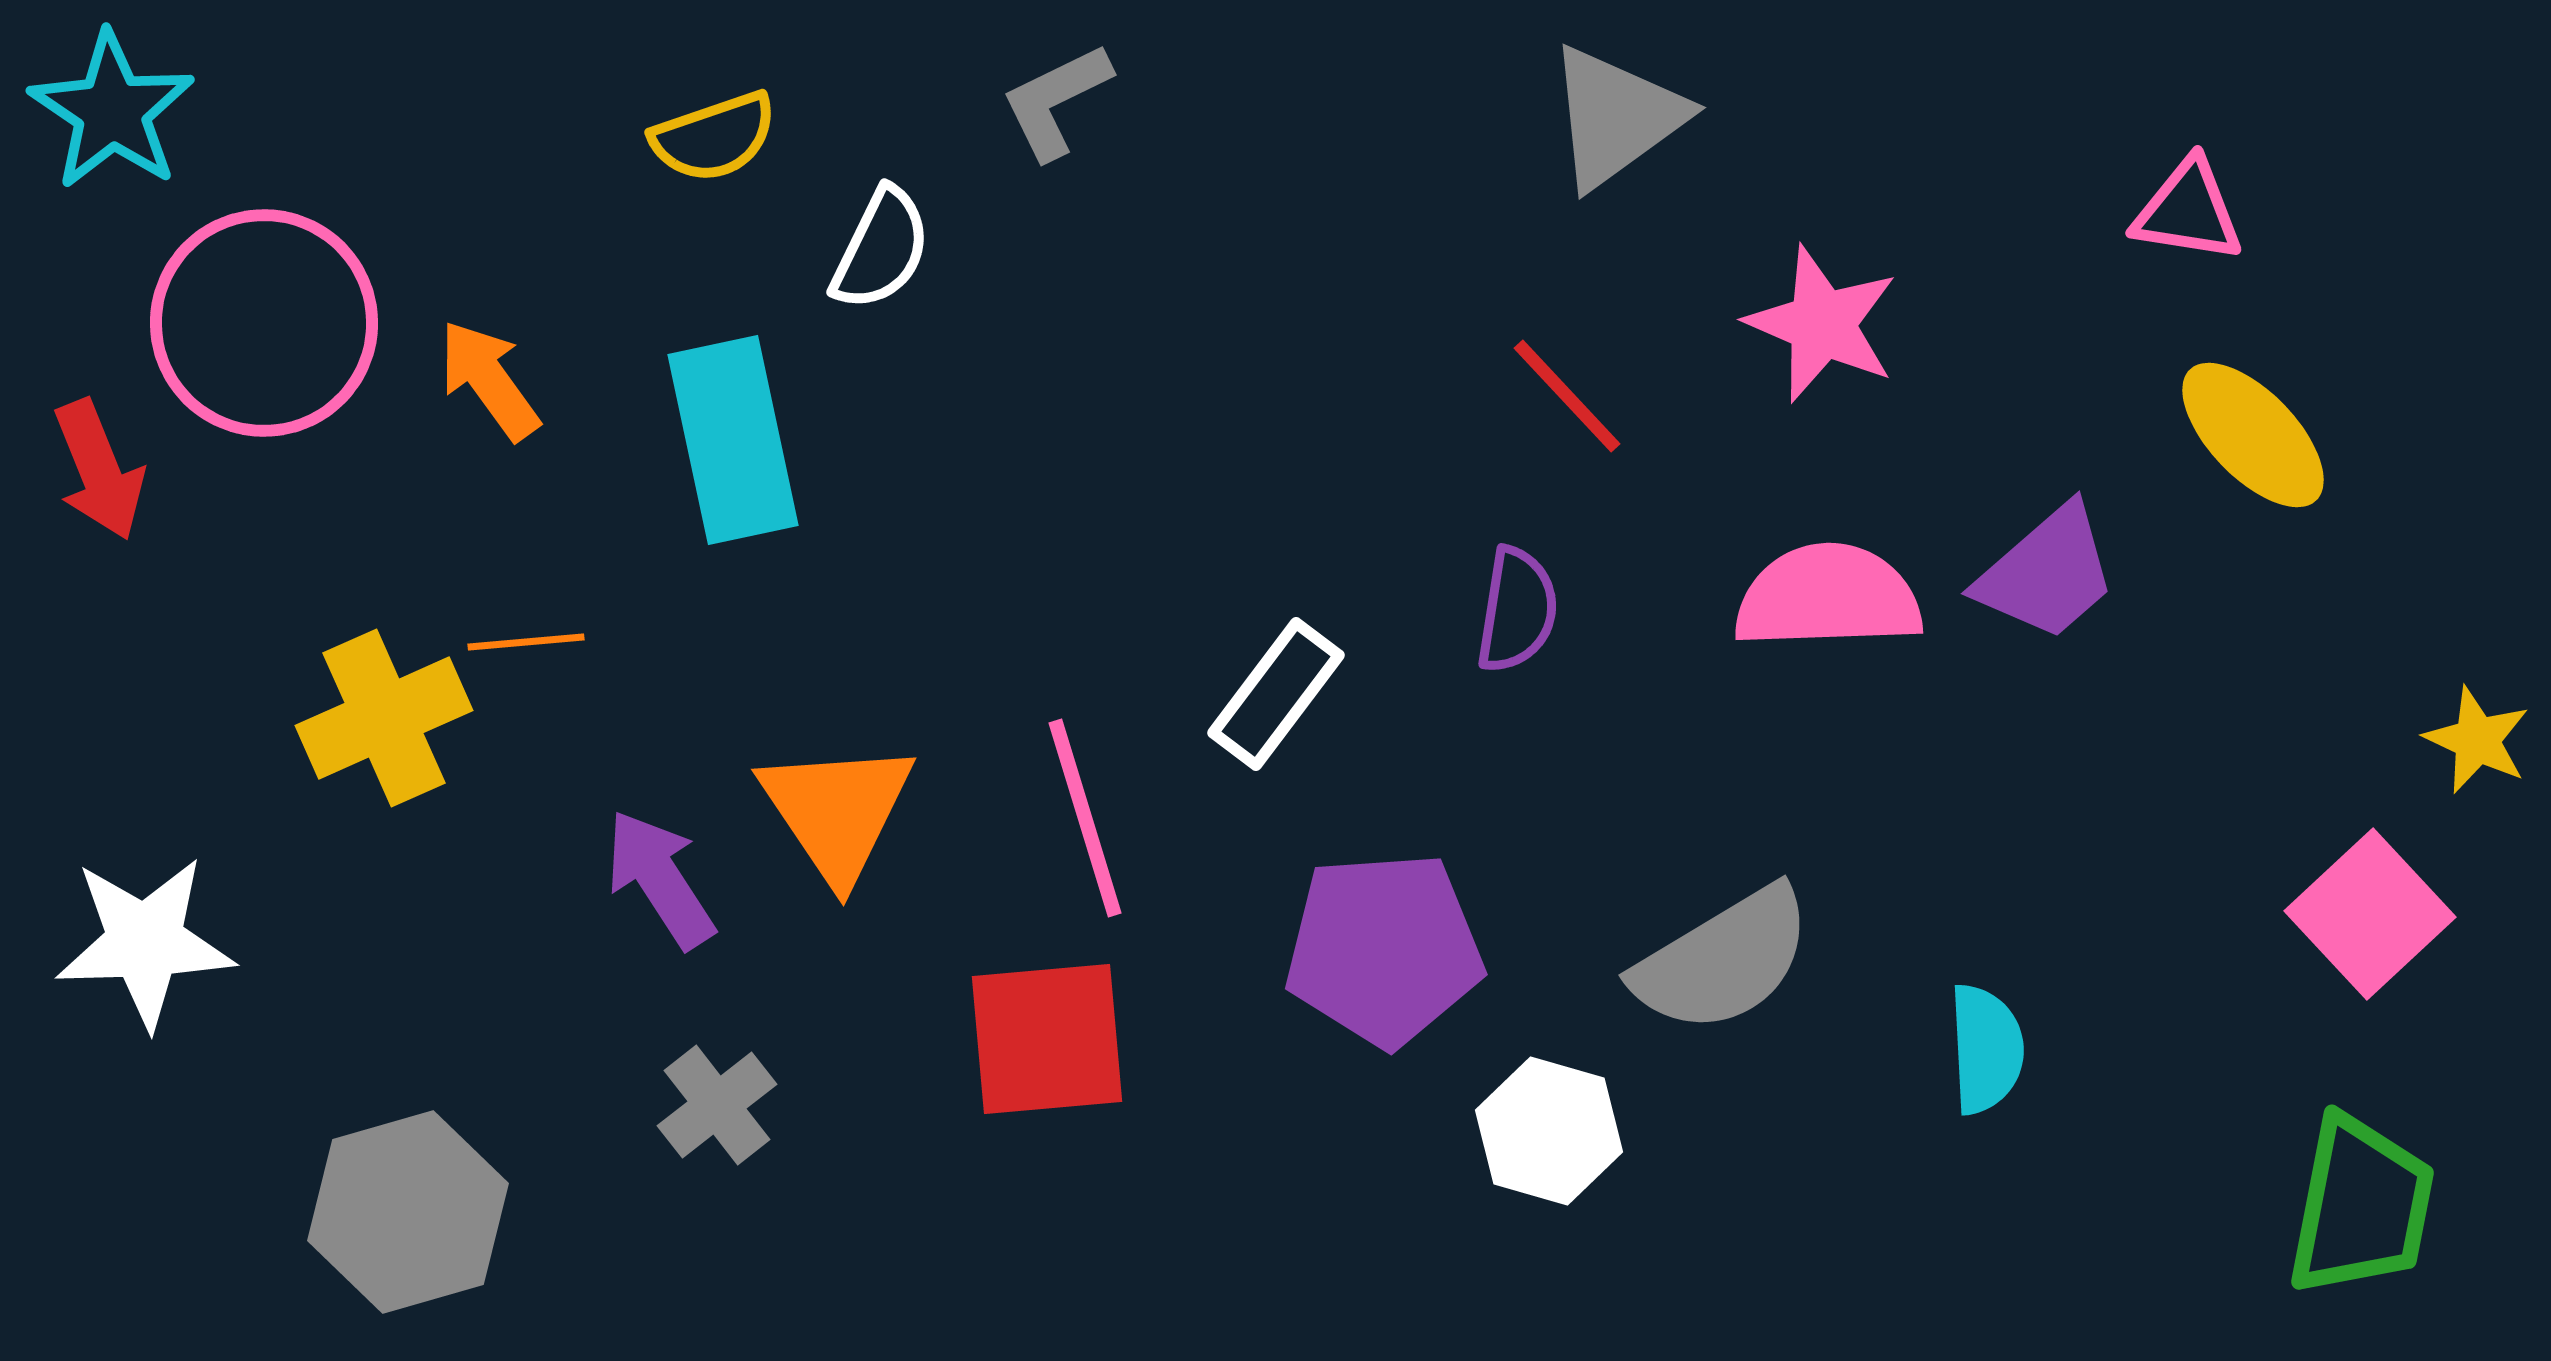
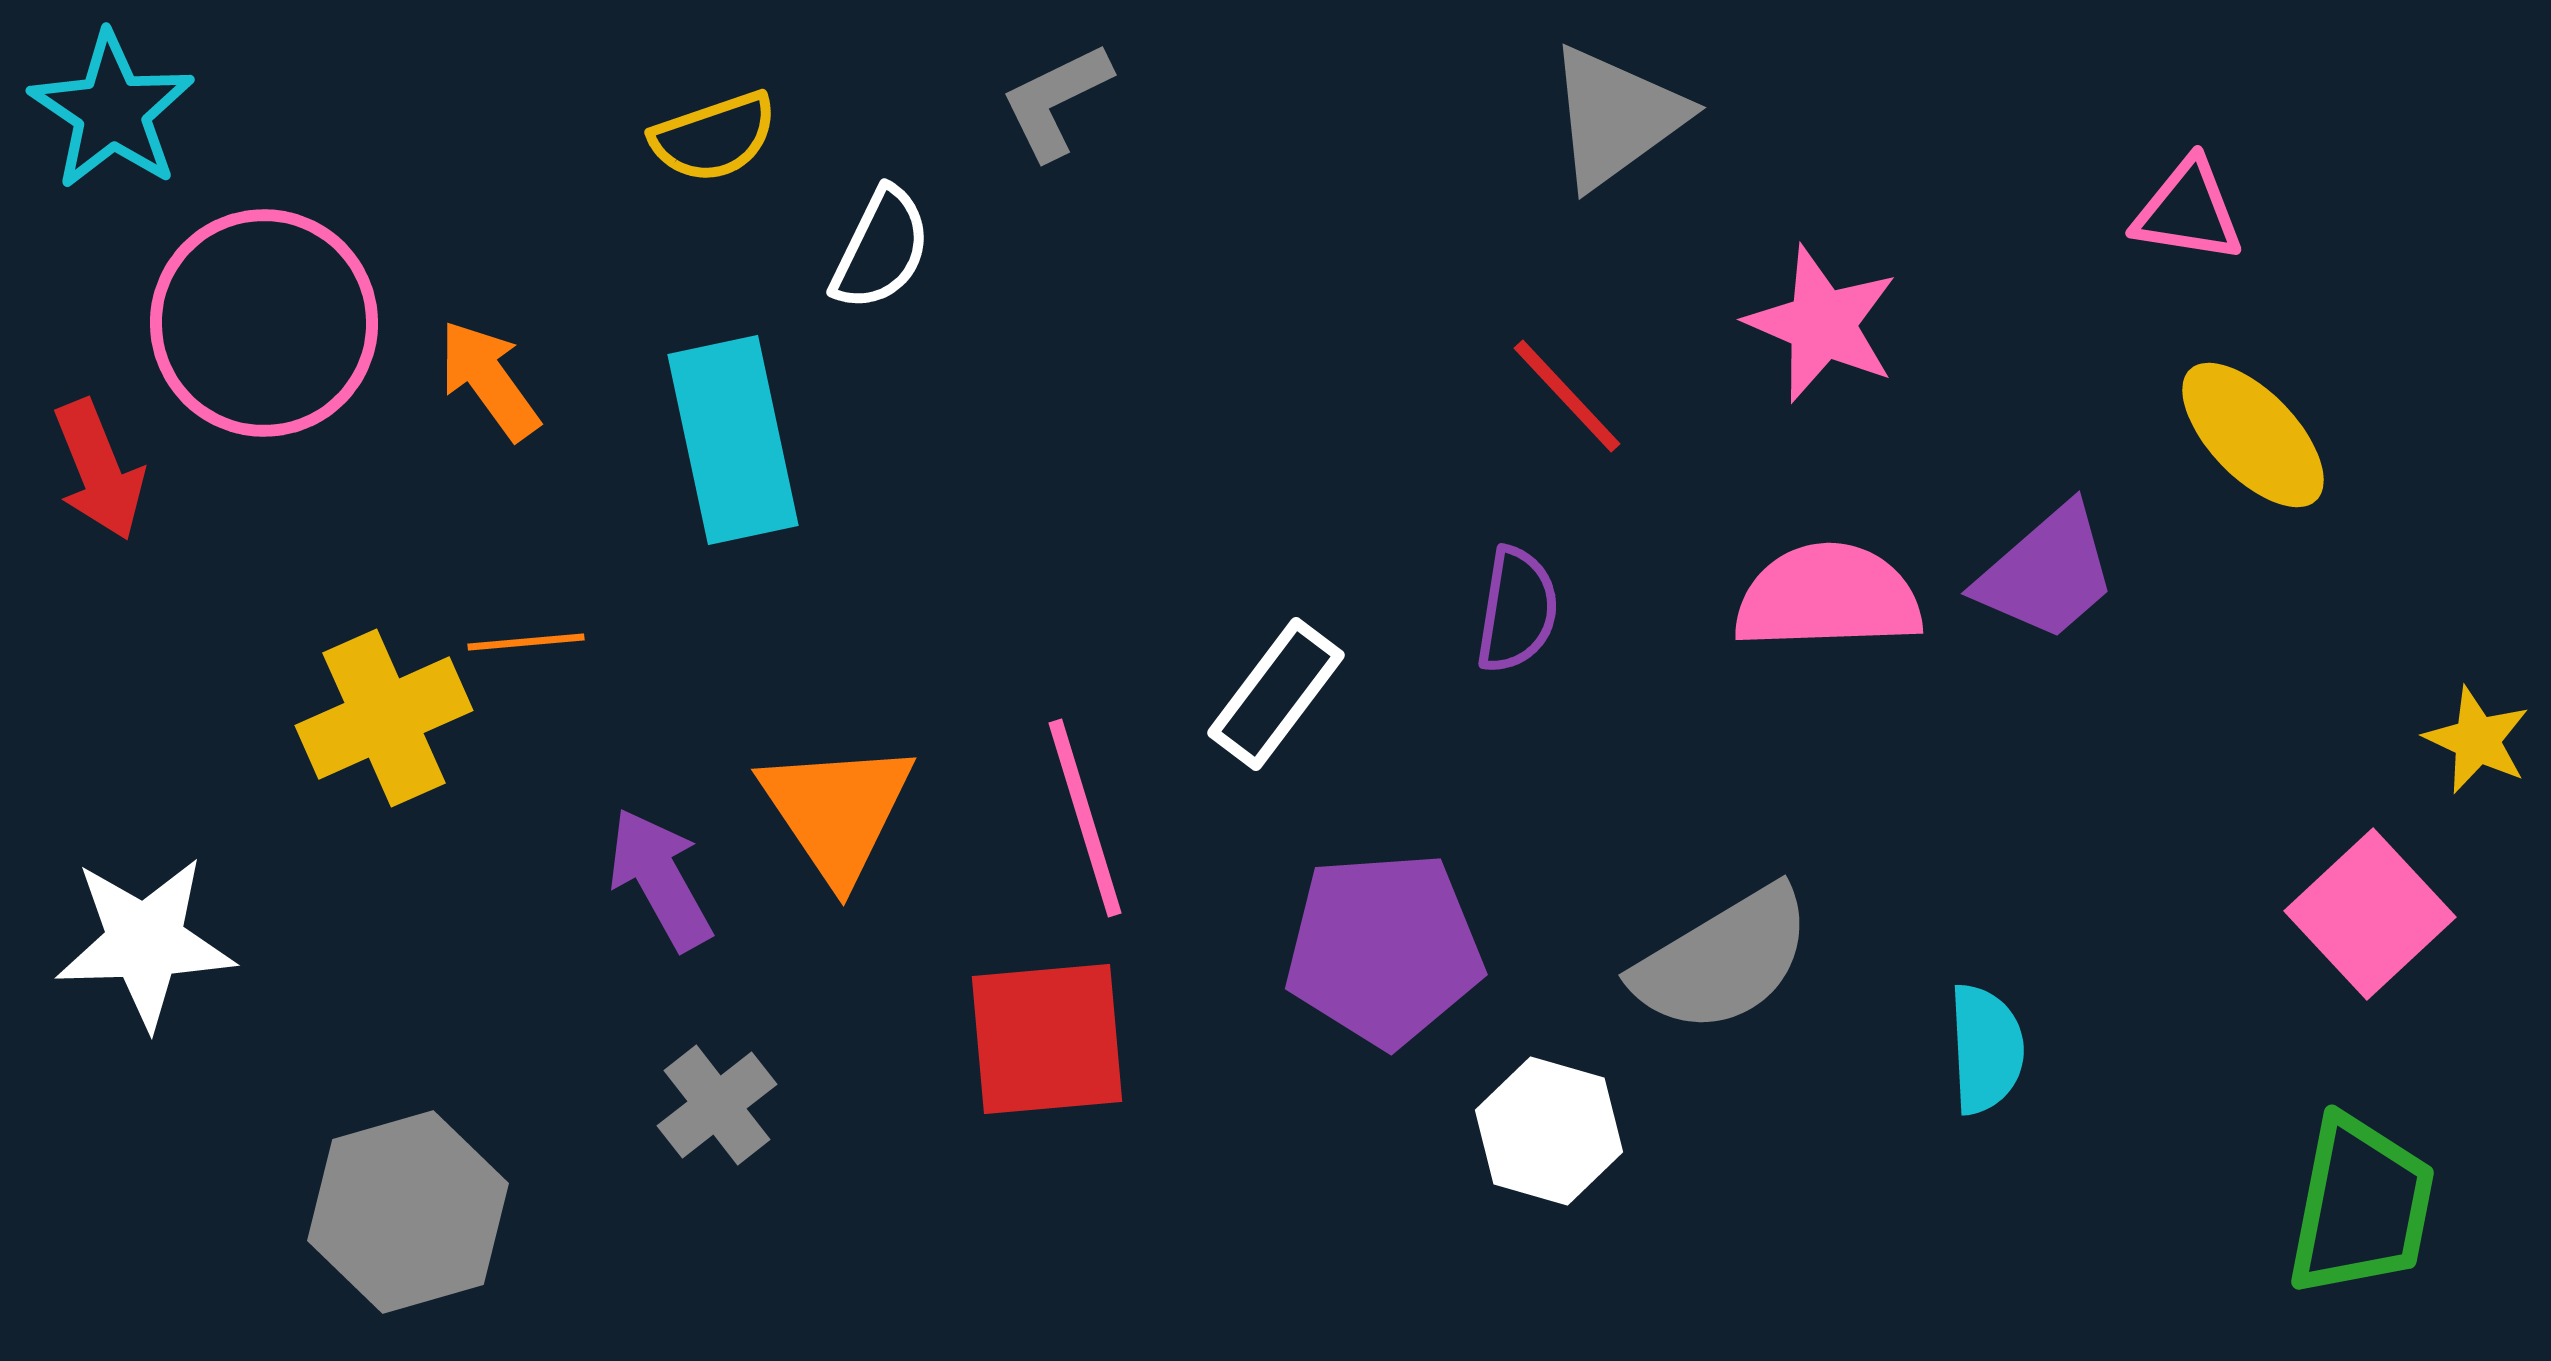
purple arrow: rotated 4 degrees clockwise
